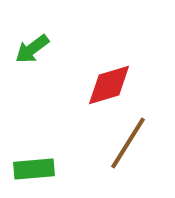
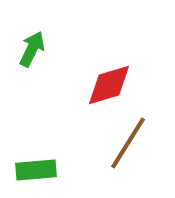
green arrow: rotated 153 degrees clockwise
green rectangle: moved 2 px right, 1 px down
